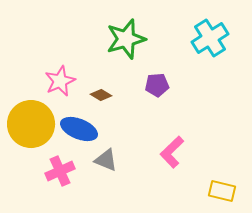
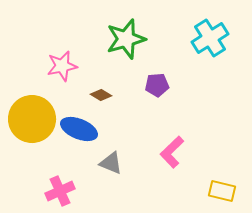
pink star: moved 2 px right, 15 px up; rotated 12 degrees clockwise
yellow circle: moved 1 px right, 5 px up
gray triangle: moved 5 px right, 3 px down
pink cross: moved 20 px down
